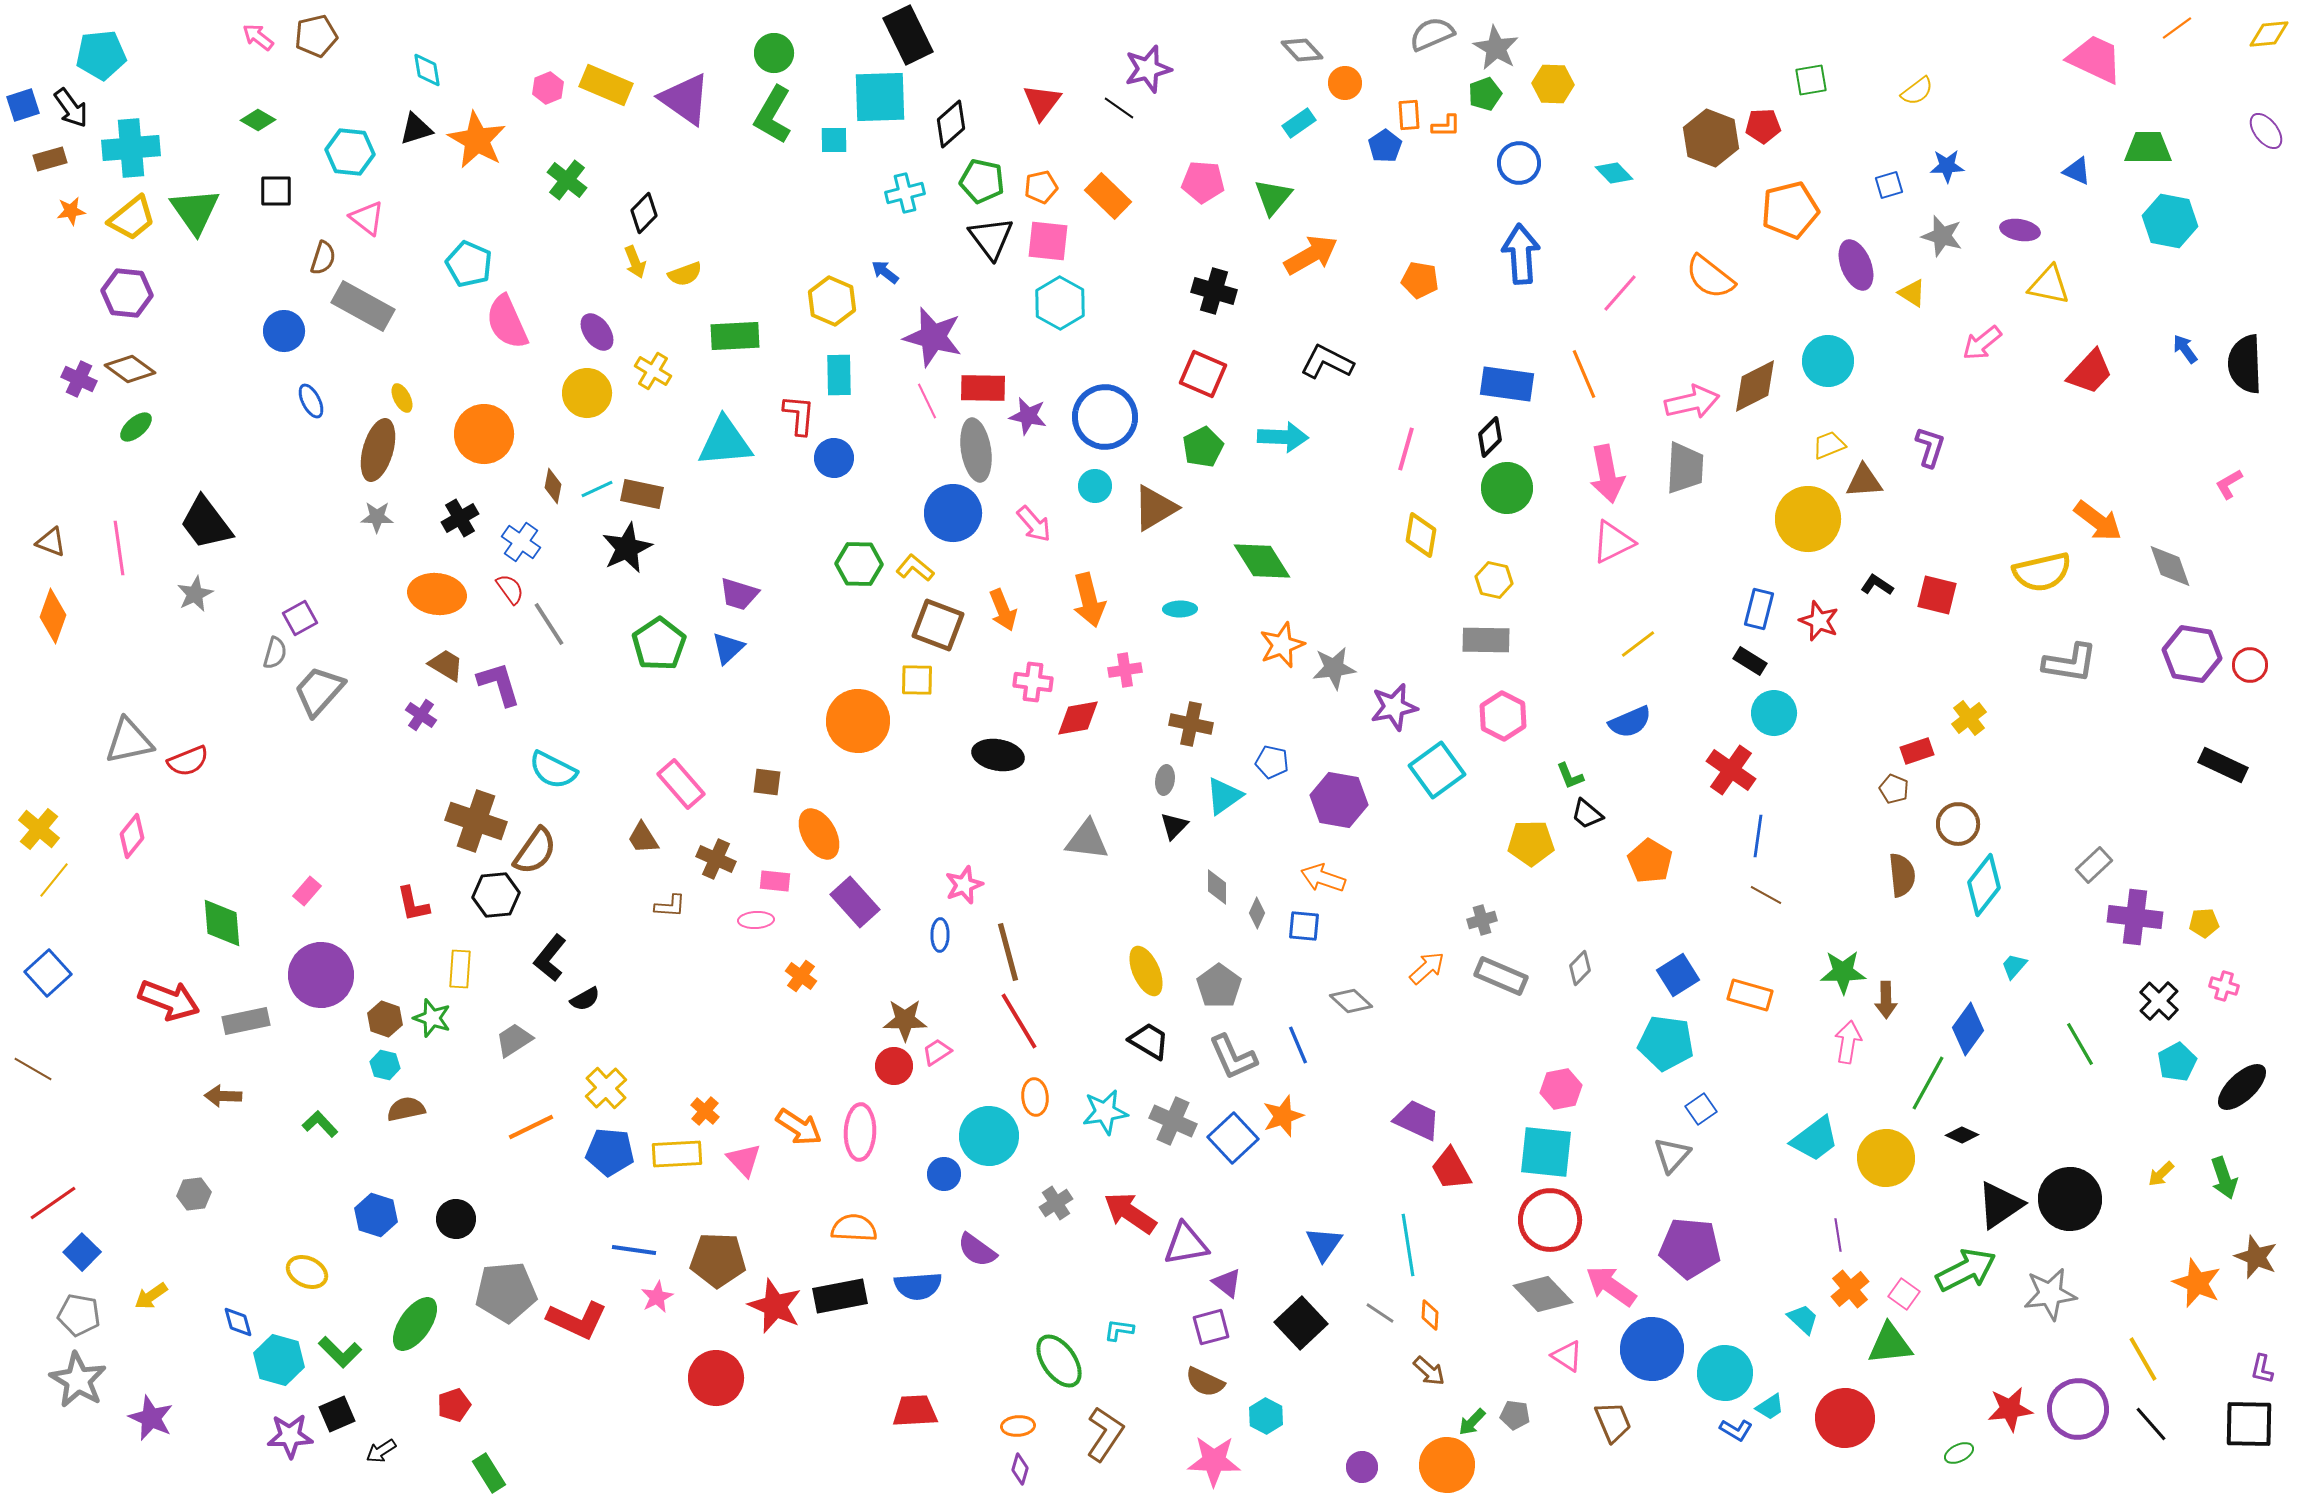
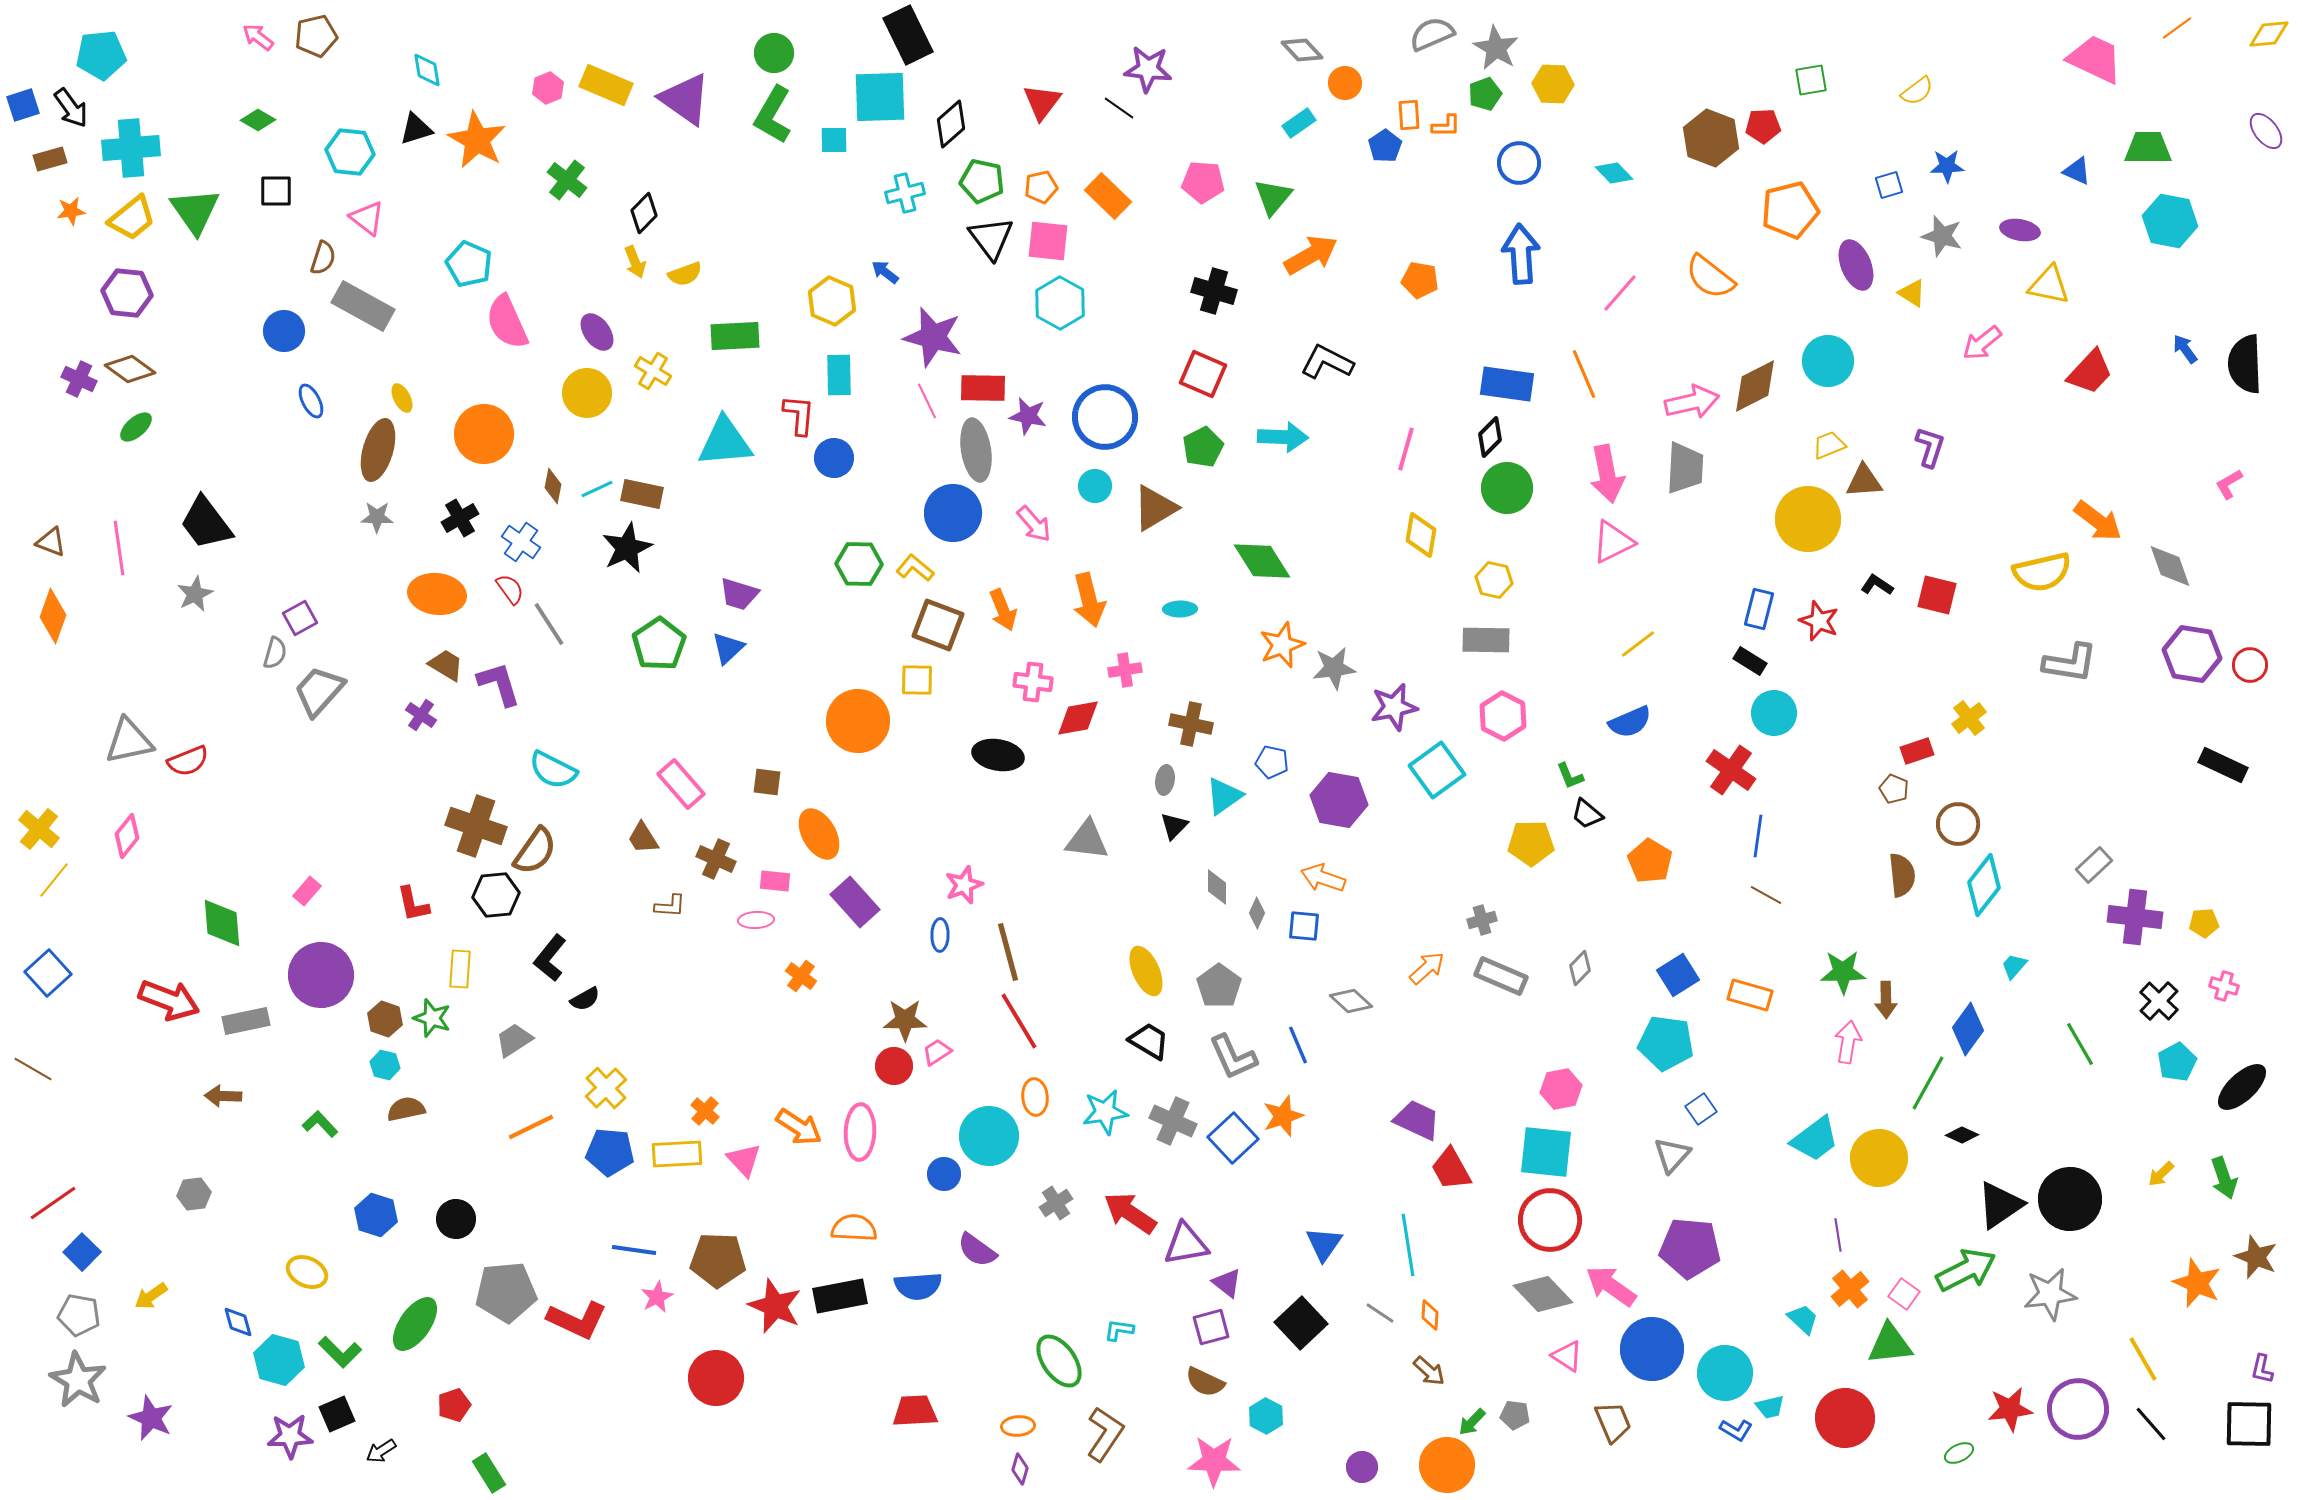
purple star at (1148, 69): rotated 21 degrees clockwise
brown cross at (476, 821): moved 5 px down
pink diamond at (132, 836): moved 5 px left
yellow circle at (1886, 1158): moved 7 px left
cyan trapezoid at (1770, 1407): rotated 20 degrees clockwise
